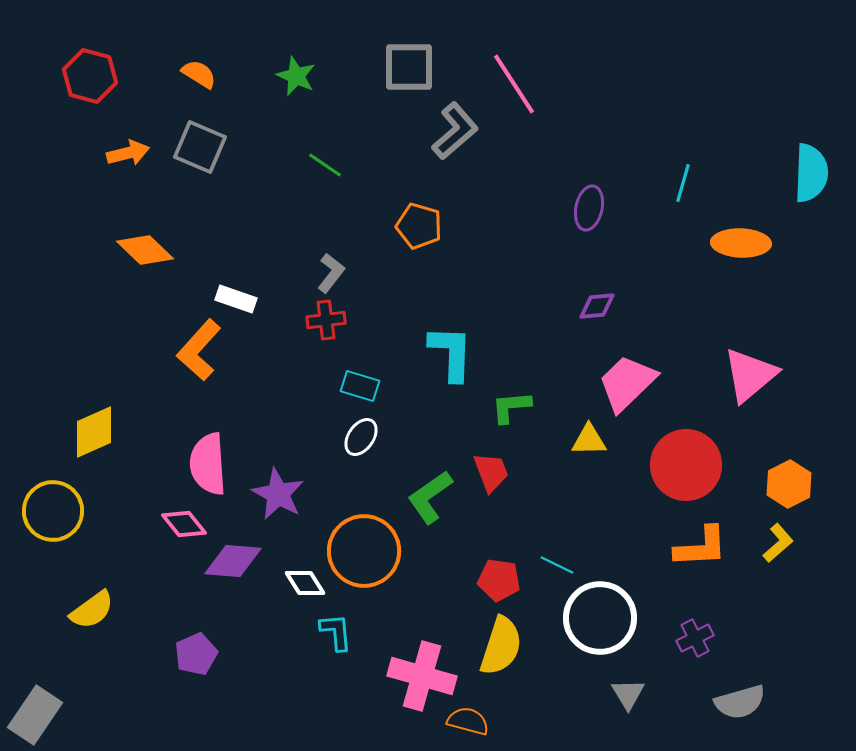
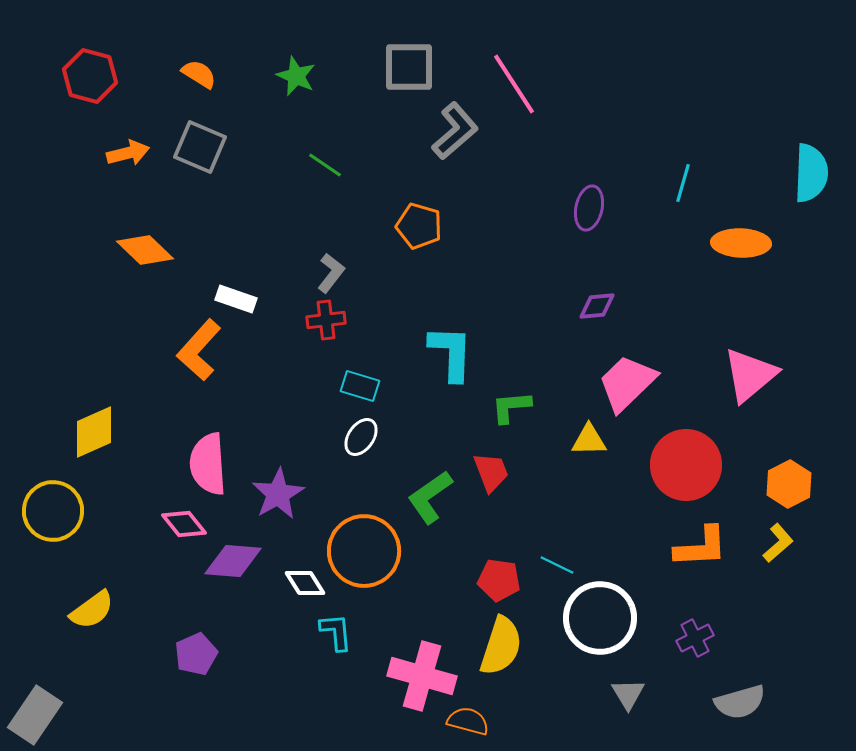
purple star at (278, 494): rotated 14 degrees clockwise
